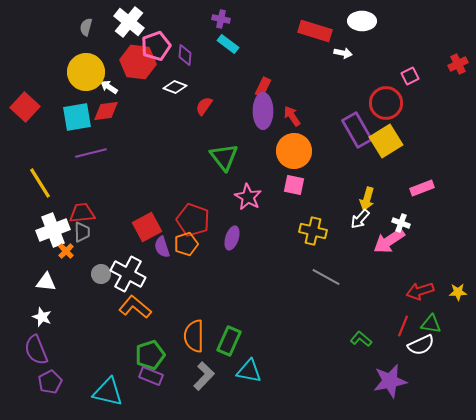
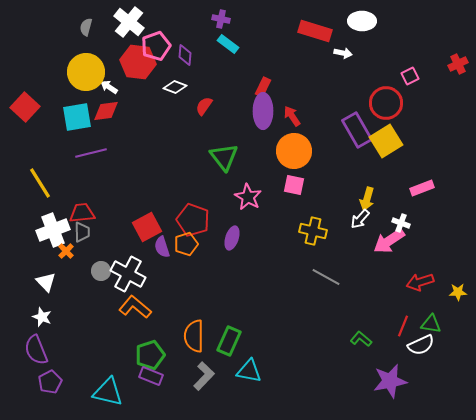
gray circle at (101, 274): moved 3 px up
white triangle at (46, 282): rotated 40 degrees clockwise
red arrow at (420, 291): moved 9 px up
